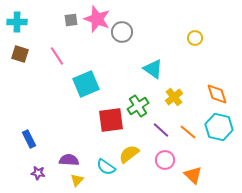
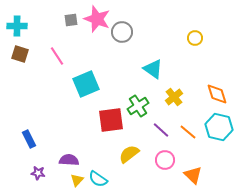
cyan cross: moved 4 px down
cyan semicircle: moved 8 px left, 12 px down
